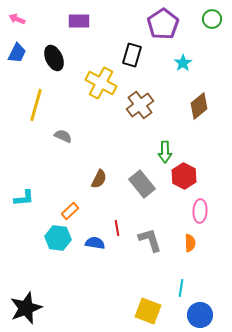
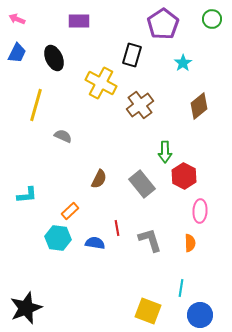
cyan L-shape: moved 3 px right, 3 px up
